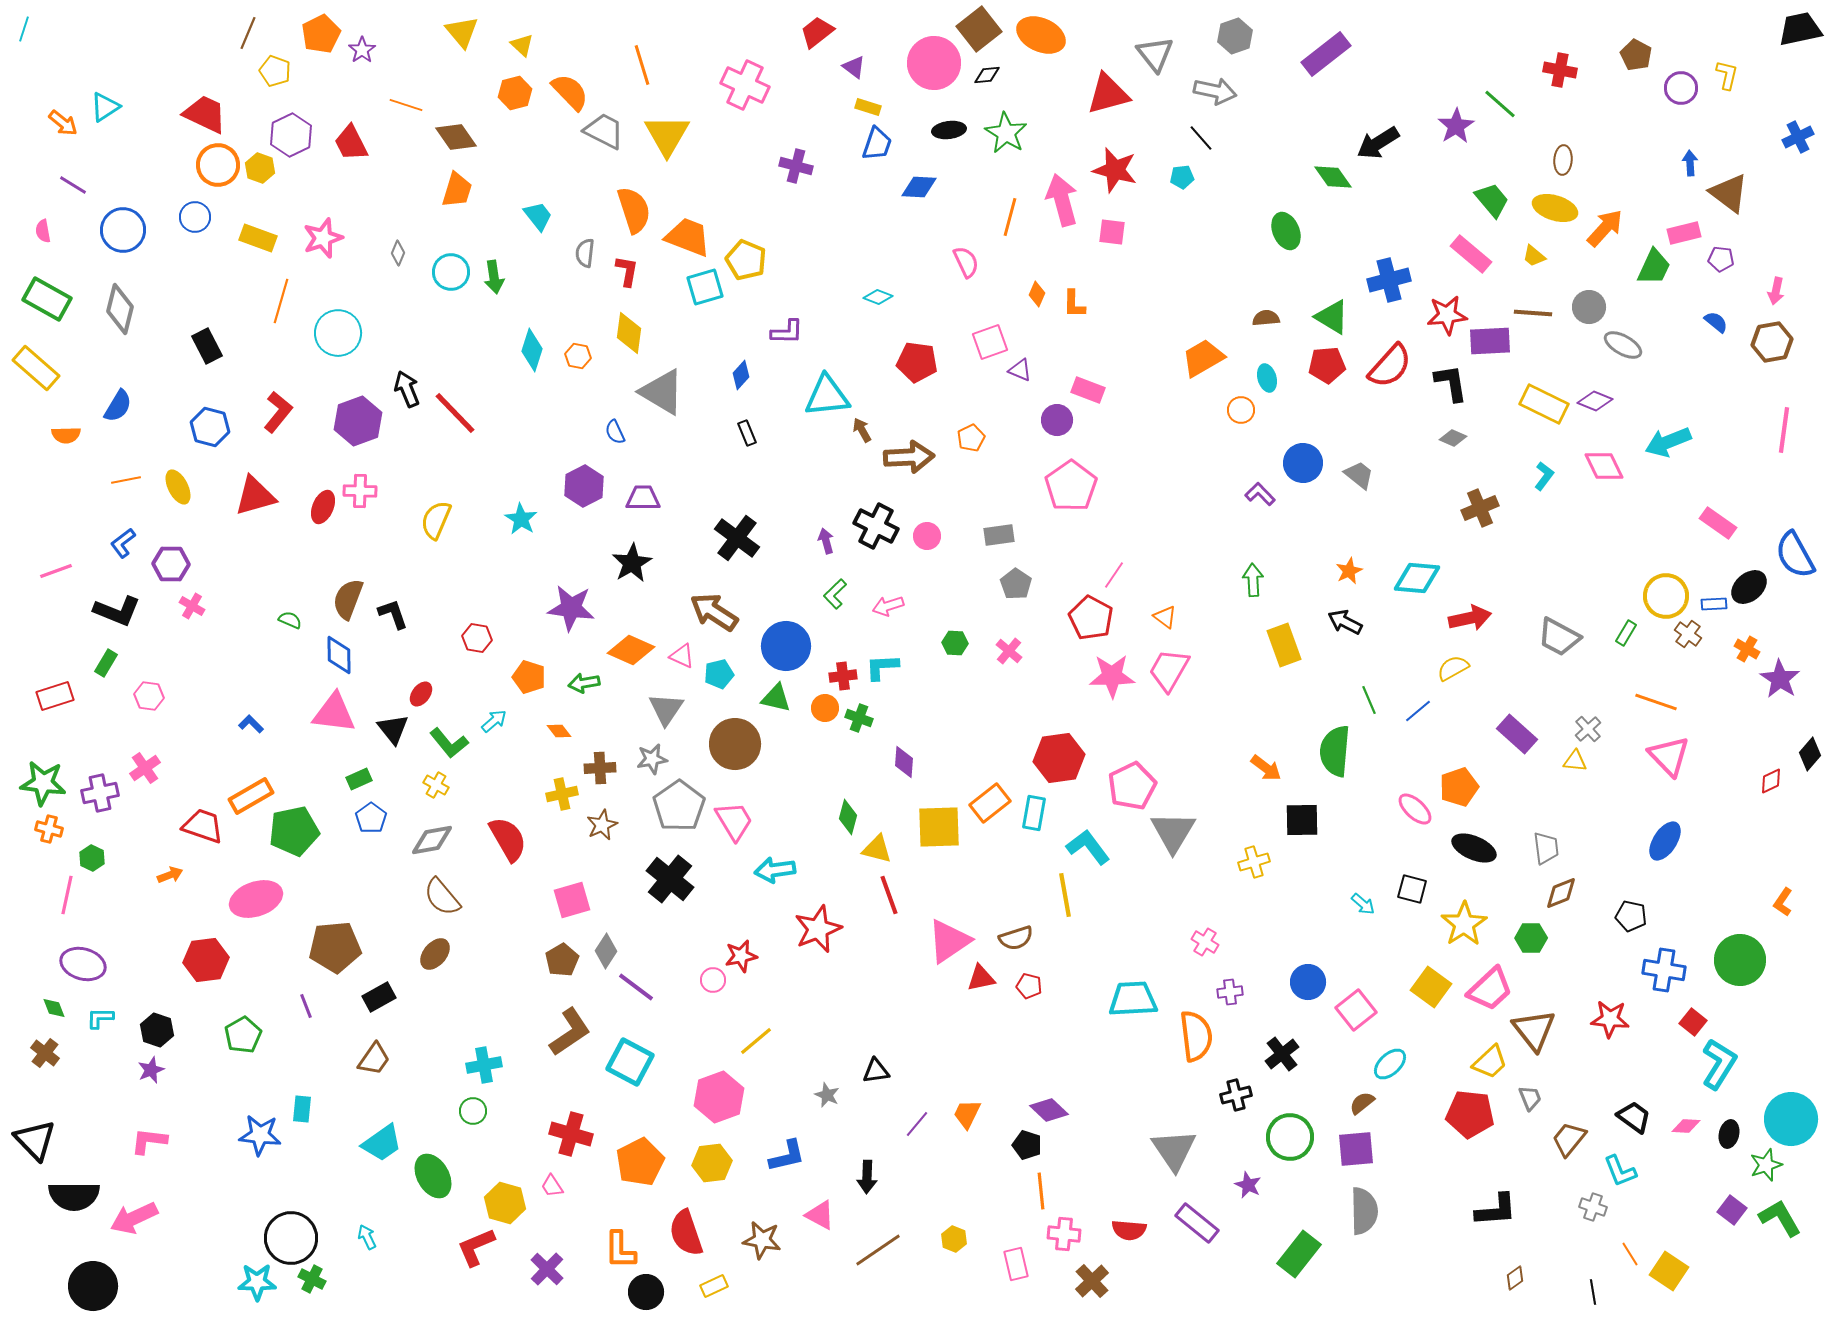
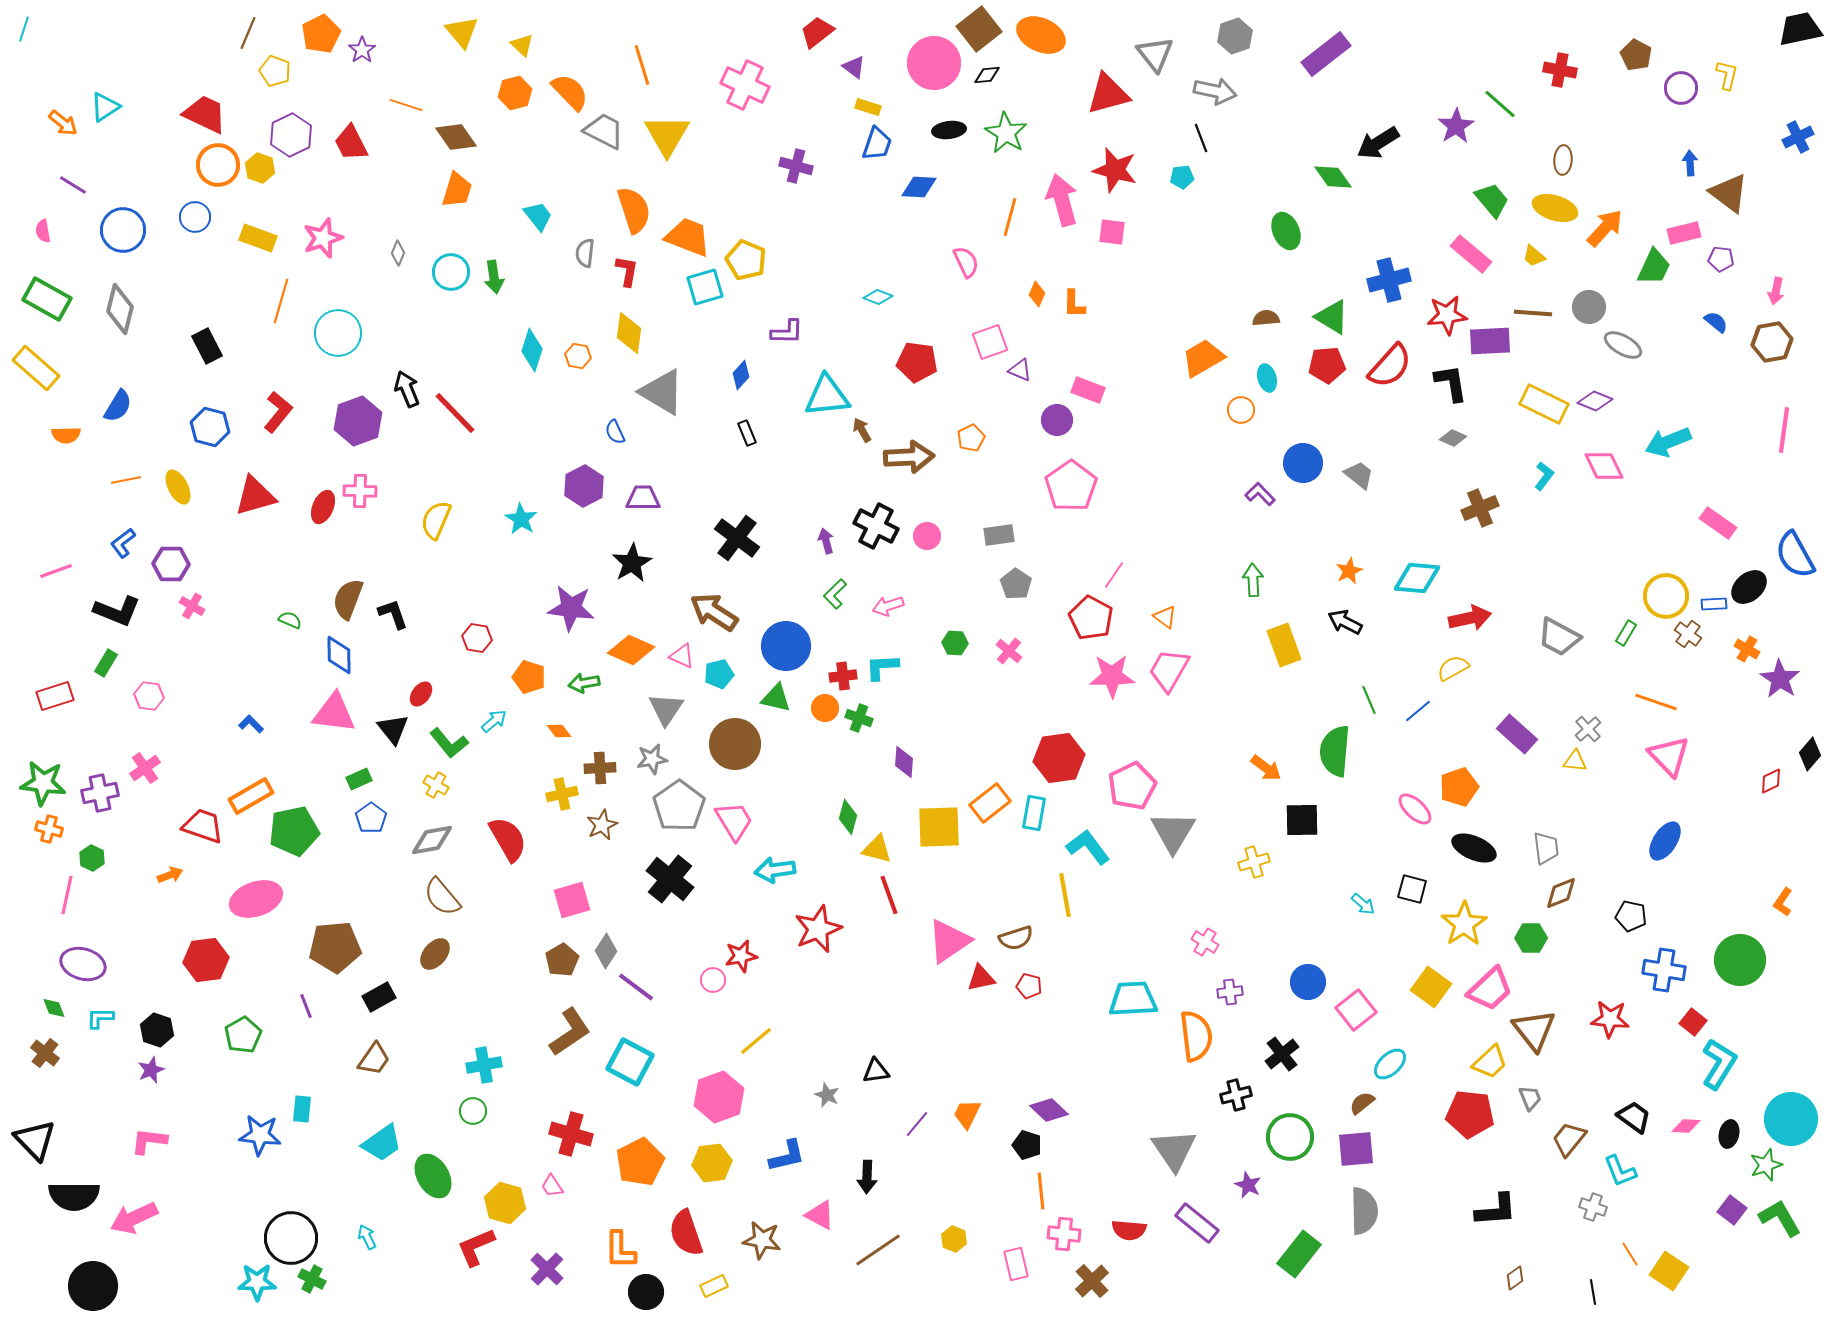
black line at (1201, 138): rotated 20 degrees clockwise
